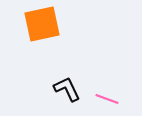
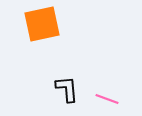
black L-shape: rotated 20 degrees clockwise
